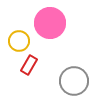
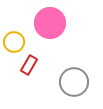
yellow circle: moved 5 px left, 1 px down
gray circle: moved 1 px down
